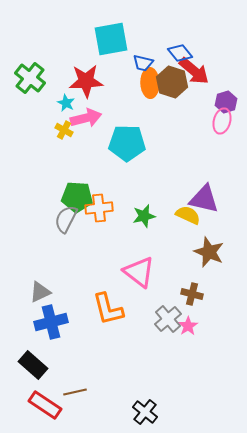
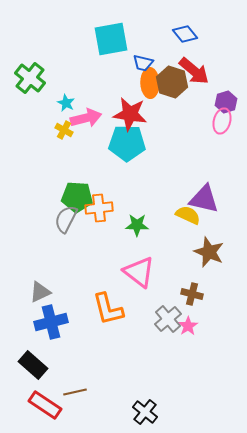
blue diamond: moved 5 px right, 19 px up
red star: moved 44 px right, 33 px down; rotated 12 degrees clockwise
green star: moved 7 px left, 9 px down; rotated 15 degrees clockwise
